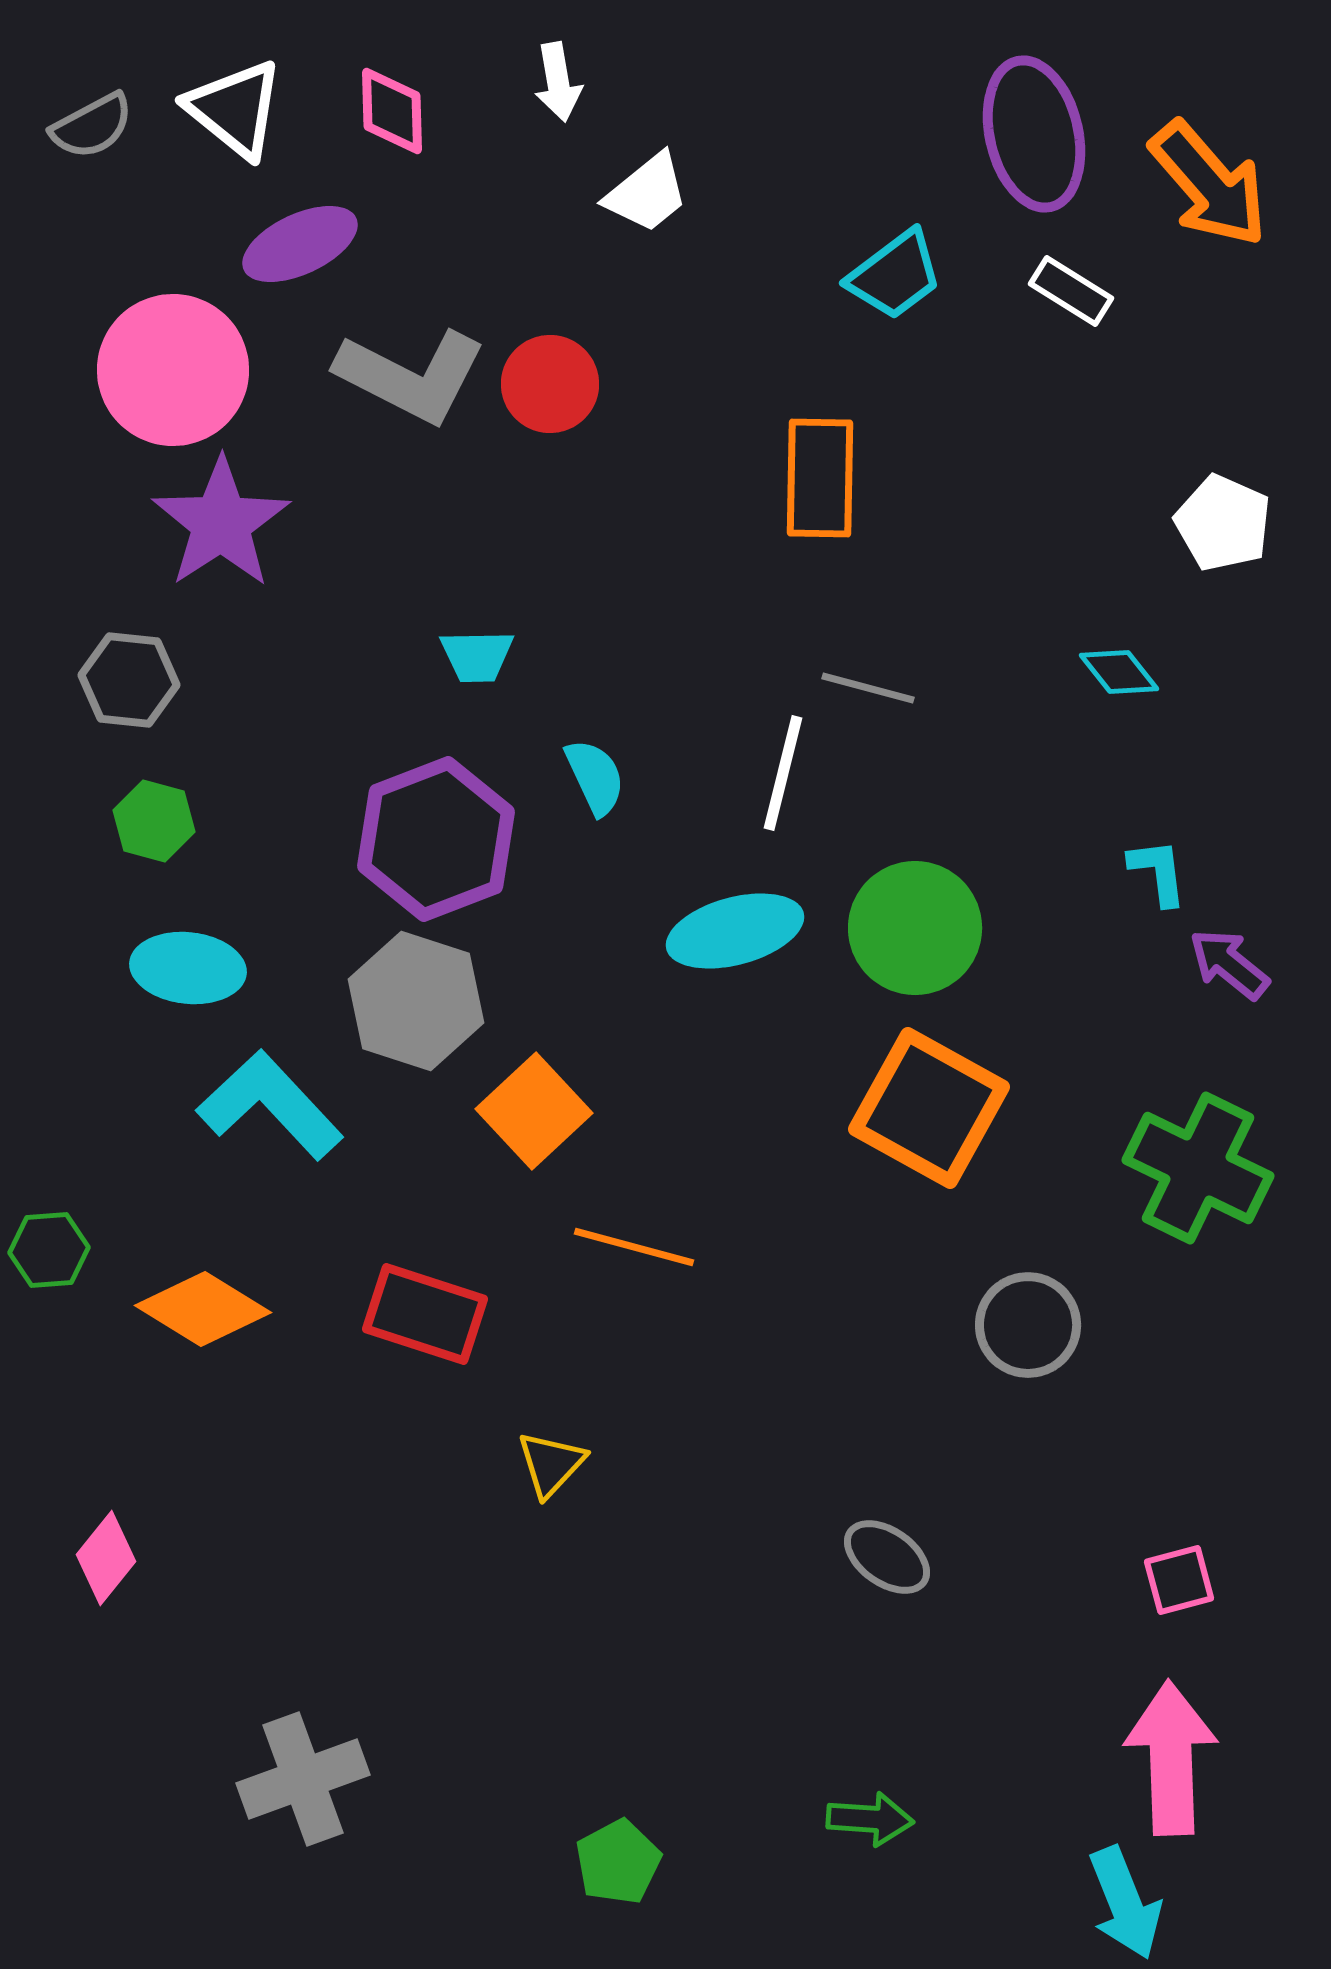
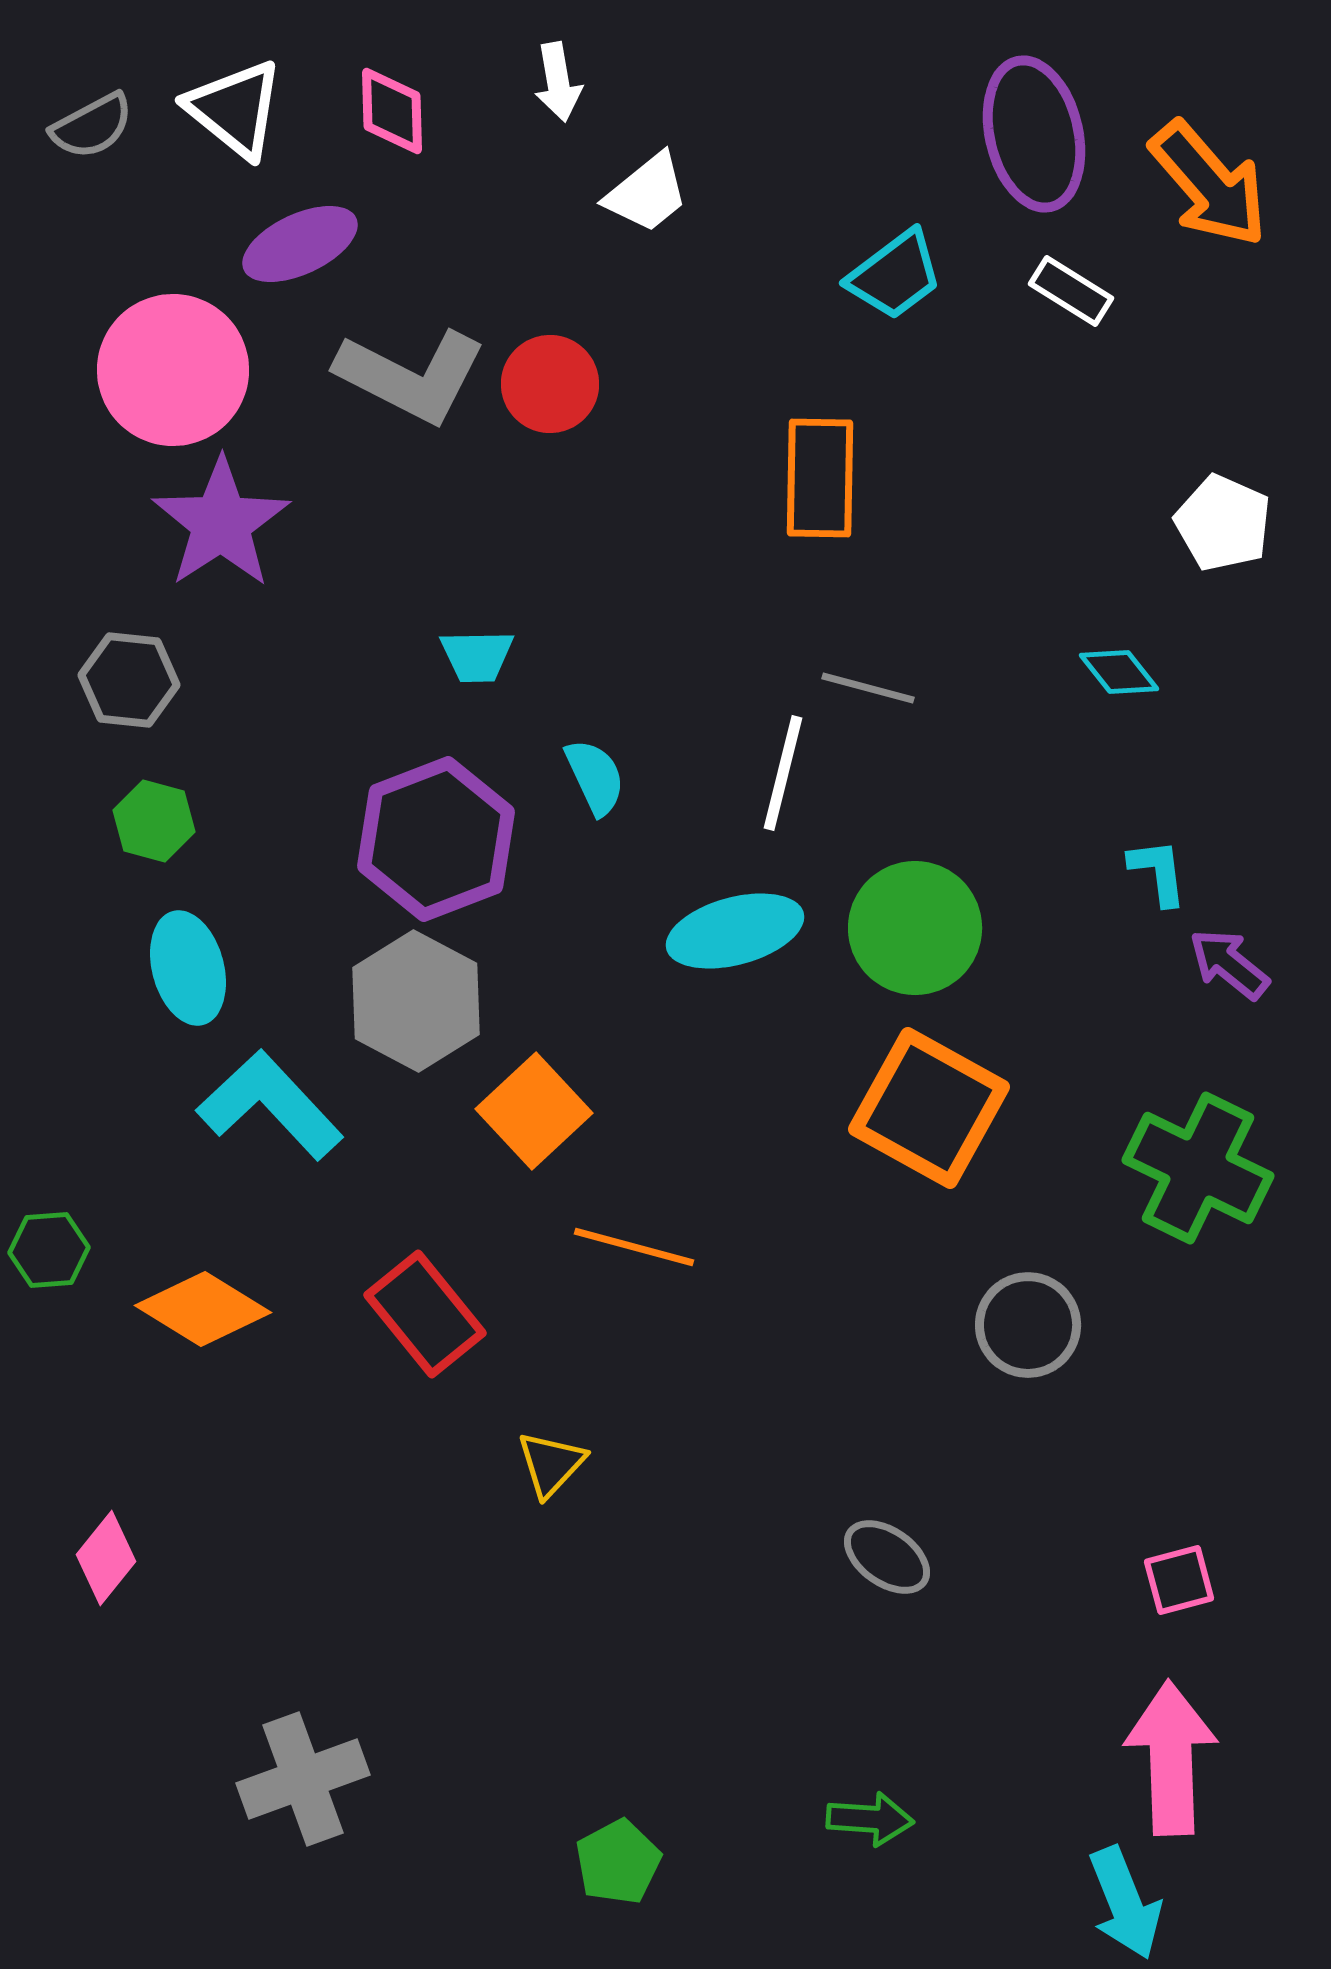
cyan ellipse at (188, 968): rotated 69 degrees clockwise
gray hexagon at (416, 1001): rotated 10 degrees clockwise
red rectangle at (425, 1314): rotated 33 degrees clockwise
